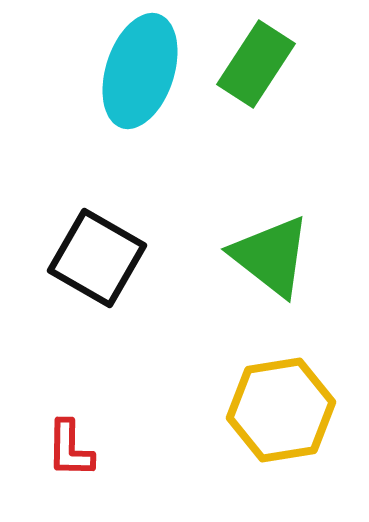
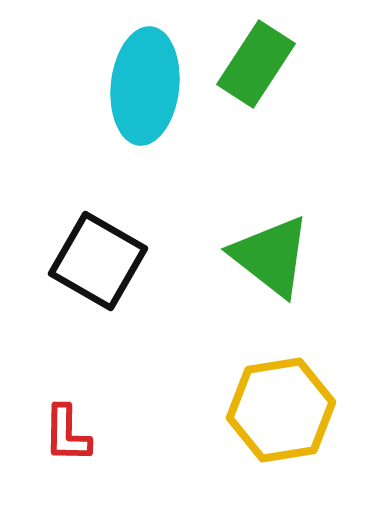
cyan ellipse: moved 5 px right, 15 px down; rotated 12 degrees counterclockwise
black square: moved 1 px right, 3 px down
red L-shape: moved 3 px left, 15 px up
